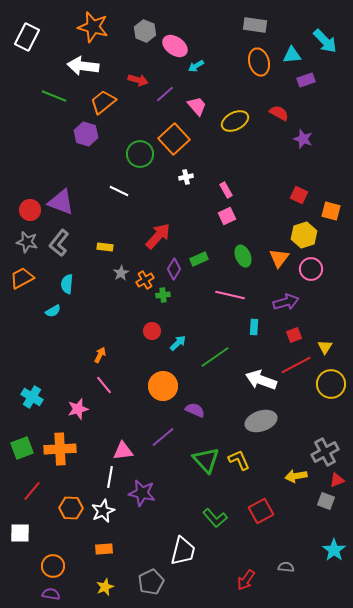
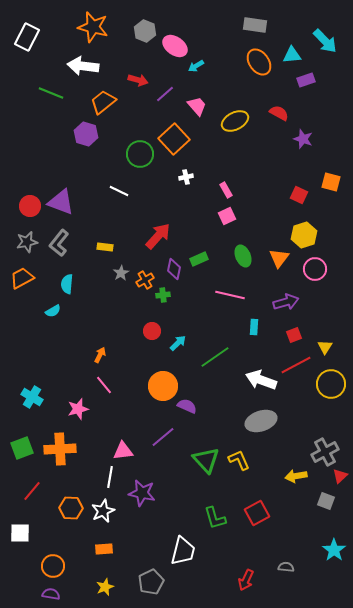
orange ellipse at (259, 62): rotated 20 degrees counterclockwise
green line at (54, 96): moved 3 px left, 3 px up
red circle at (30, 210): moved 4 px up
orange square at (331, 211): moved 29 px up
gray star at (27, 242): rotated 25 degrees counterclockwise
purple diamond at (174, 269): rotated 20 degrees counterclockwise
pink circle at (311, 269): moved 4 px right
purple semicircle at (195, 410): moved 8 px left, 4 px up
red triangle at (337, 480): moved 3 px right, 4 px up; rotated 21 degrees counterclockwise
red square at (261, 511): moved 4 px left, 2 px down
green L-shape at (215, 518): rotated 25 degrees clockwise
red arrow at (246, 580): rotated 10 degrees counterclockwise
